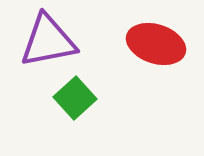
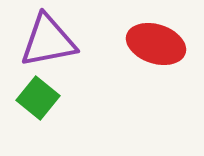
green square: moved 37 px left; rotated 9 degrees counterclockwise
